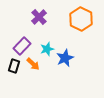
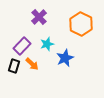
orange hexagon: moved 5 px down
cyan star: moved 5 px up
orange arrow: moved 1 px left
